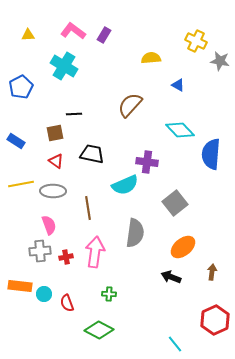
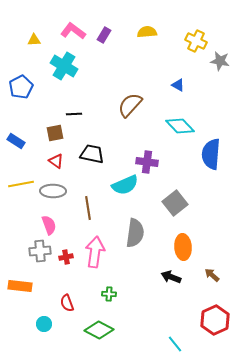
yellow triangle: moved 6 px right, 5 px down
yellow semicircle: moved 4 px left, 26 px up
cyan diamond: moved 4 px up
orange ellipse: rotated 55 degrees counterclockwise
brown arrow: moved 3 px down; rotated 56 degrees counterclockwise
cyan circle: moved 30 px down
